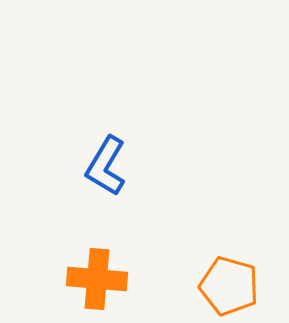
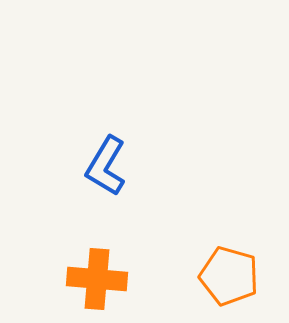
orange pentagon: moved 10 px up
